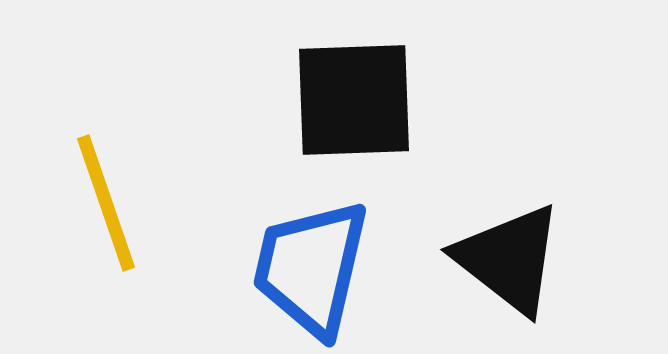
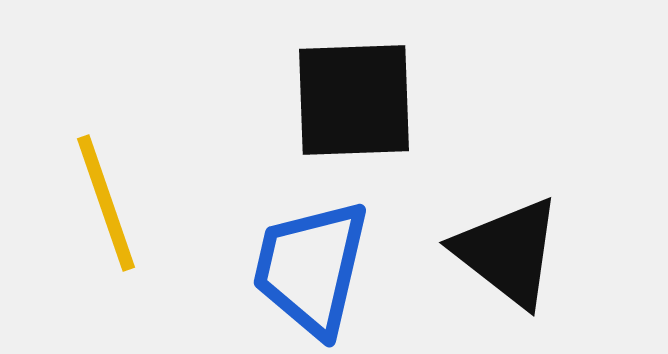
black triangle: moved 1 px left, 7 px up
